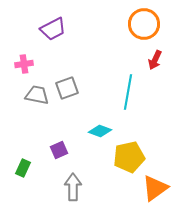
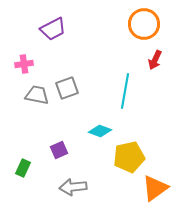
cyan line: moved 3 px left, 1 px up
gray arrow: rotated 96 degrees counterclockwise
